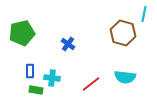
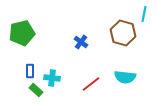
blue cross: moved 13 px right, 2 px up
green rectangle: rotated 32 degrees clockwise
